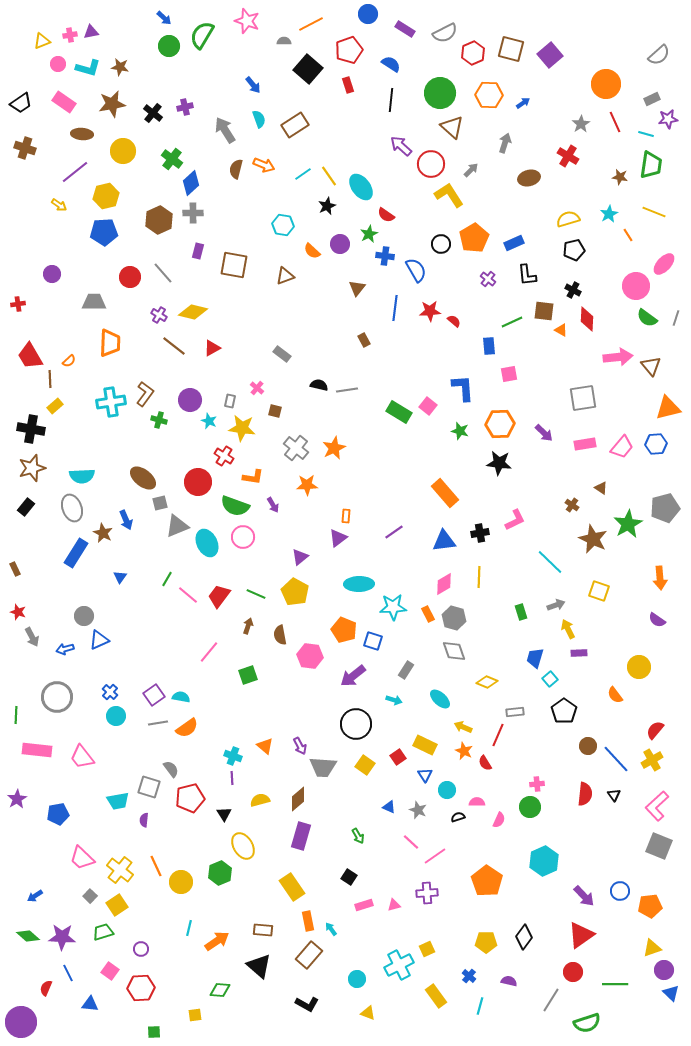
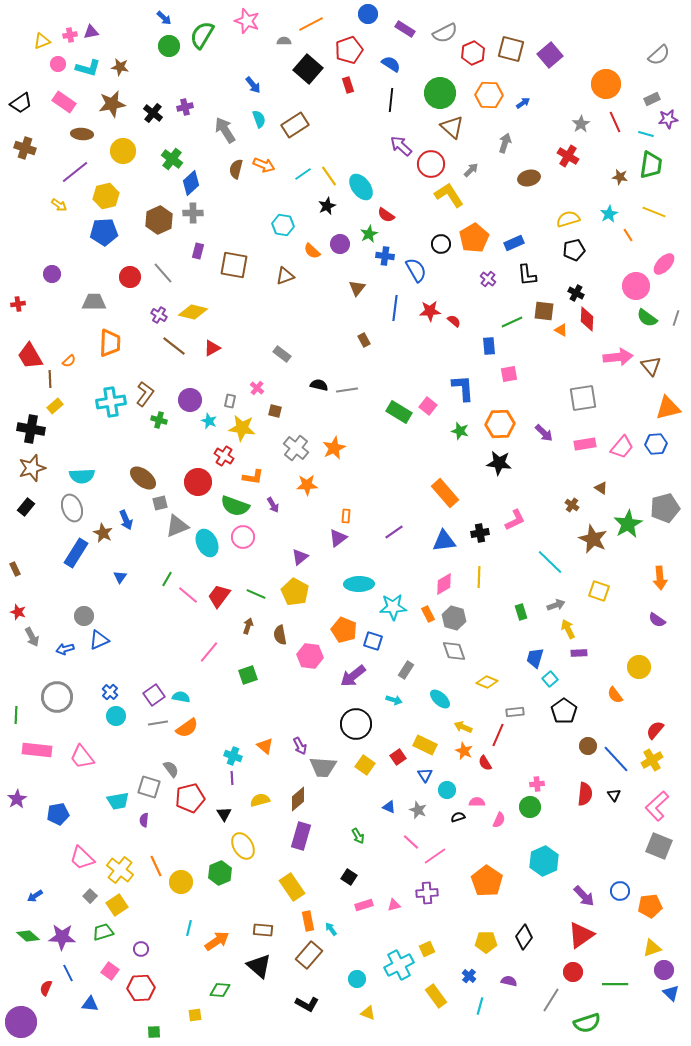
black cross at (573, 290): moved 3 px right, 3 px down
